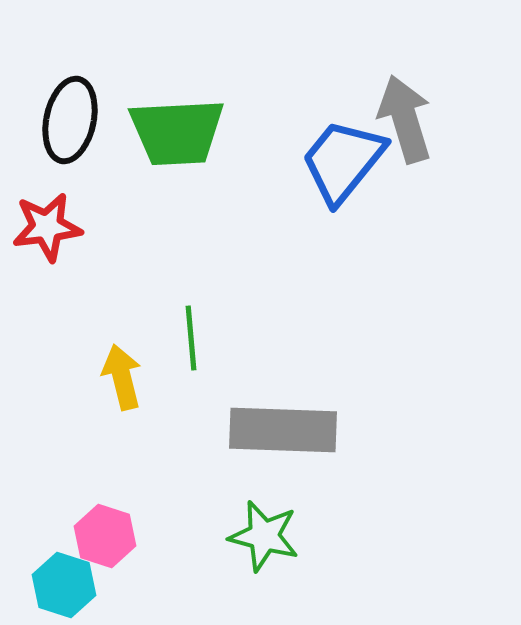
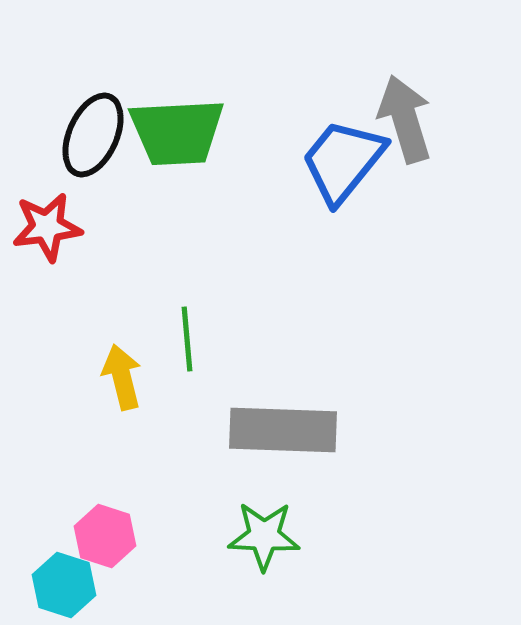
black ellipse: moved 23 px right, 15 px down; rotated 12 degrees clockwise
green line: moved 4 px left, 1 px down
green star: rotated 12 degrees counterclockwise
